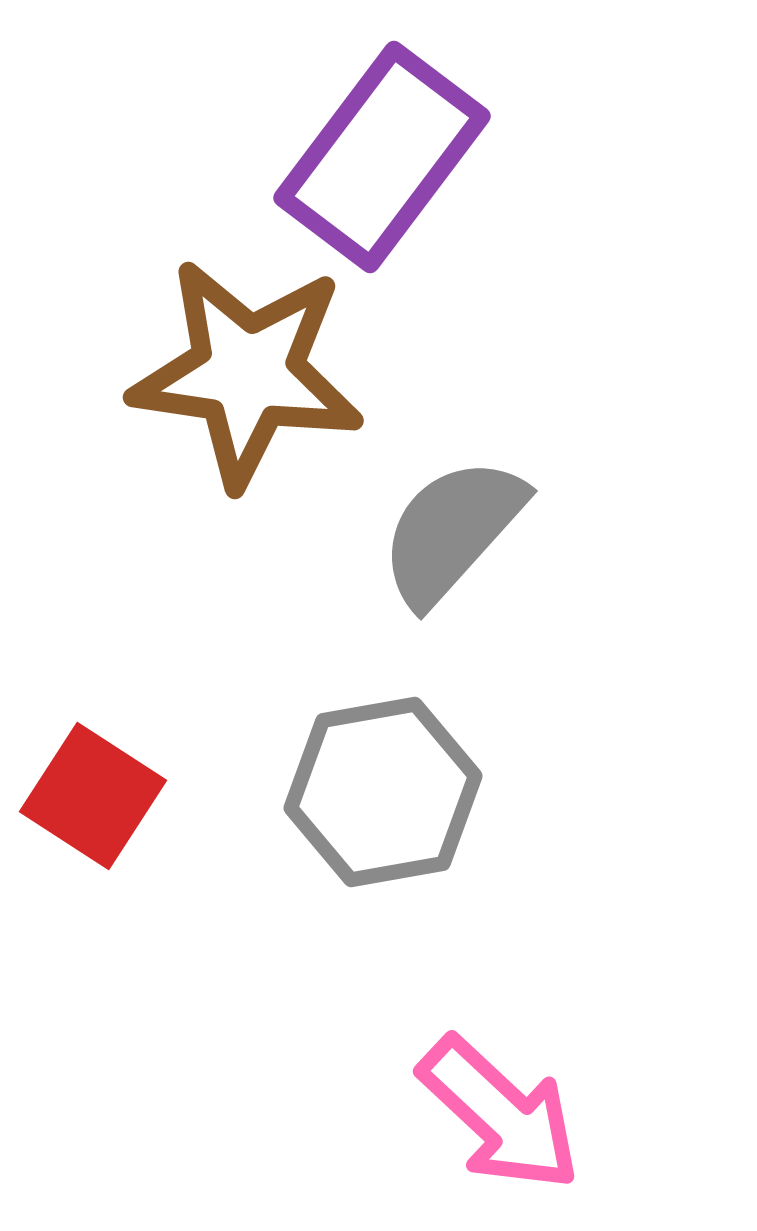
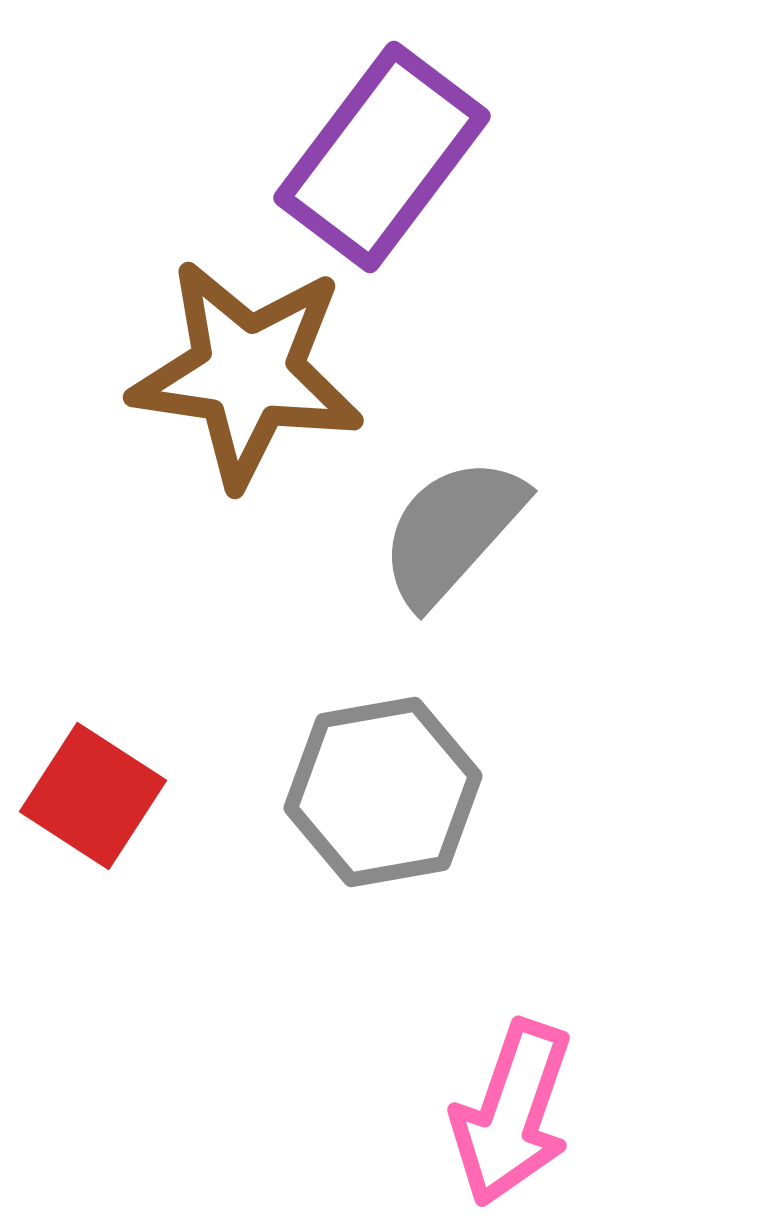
pink arrow: moved 12 px right, 1 px up; rotated 66 degrees clockwise
